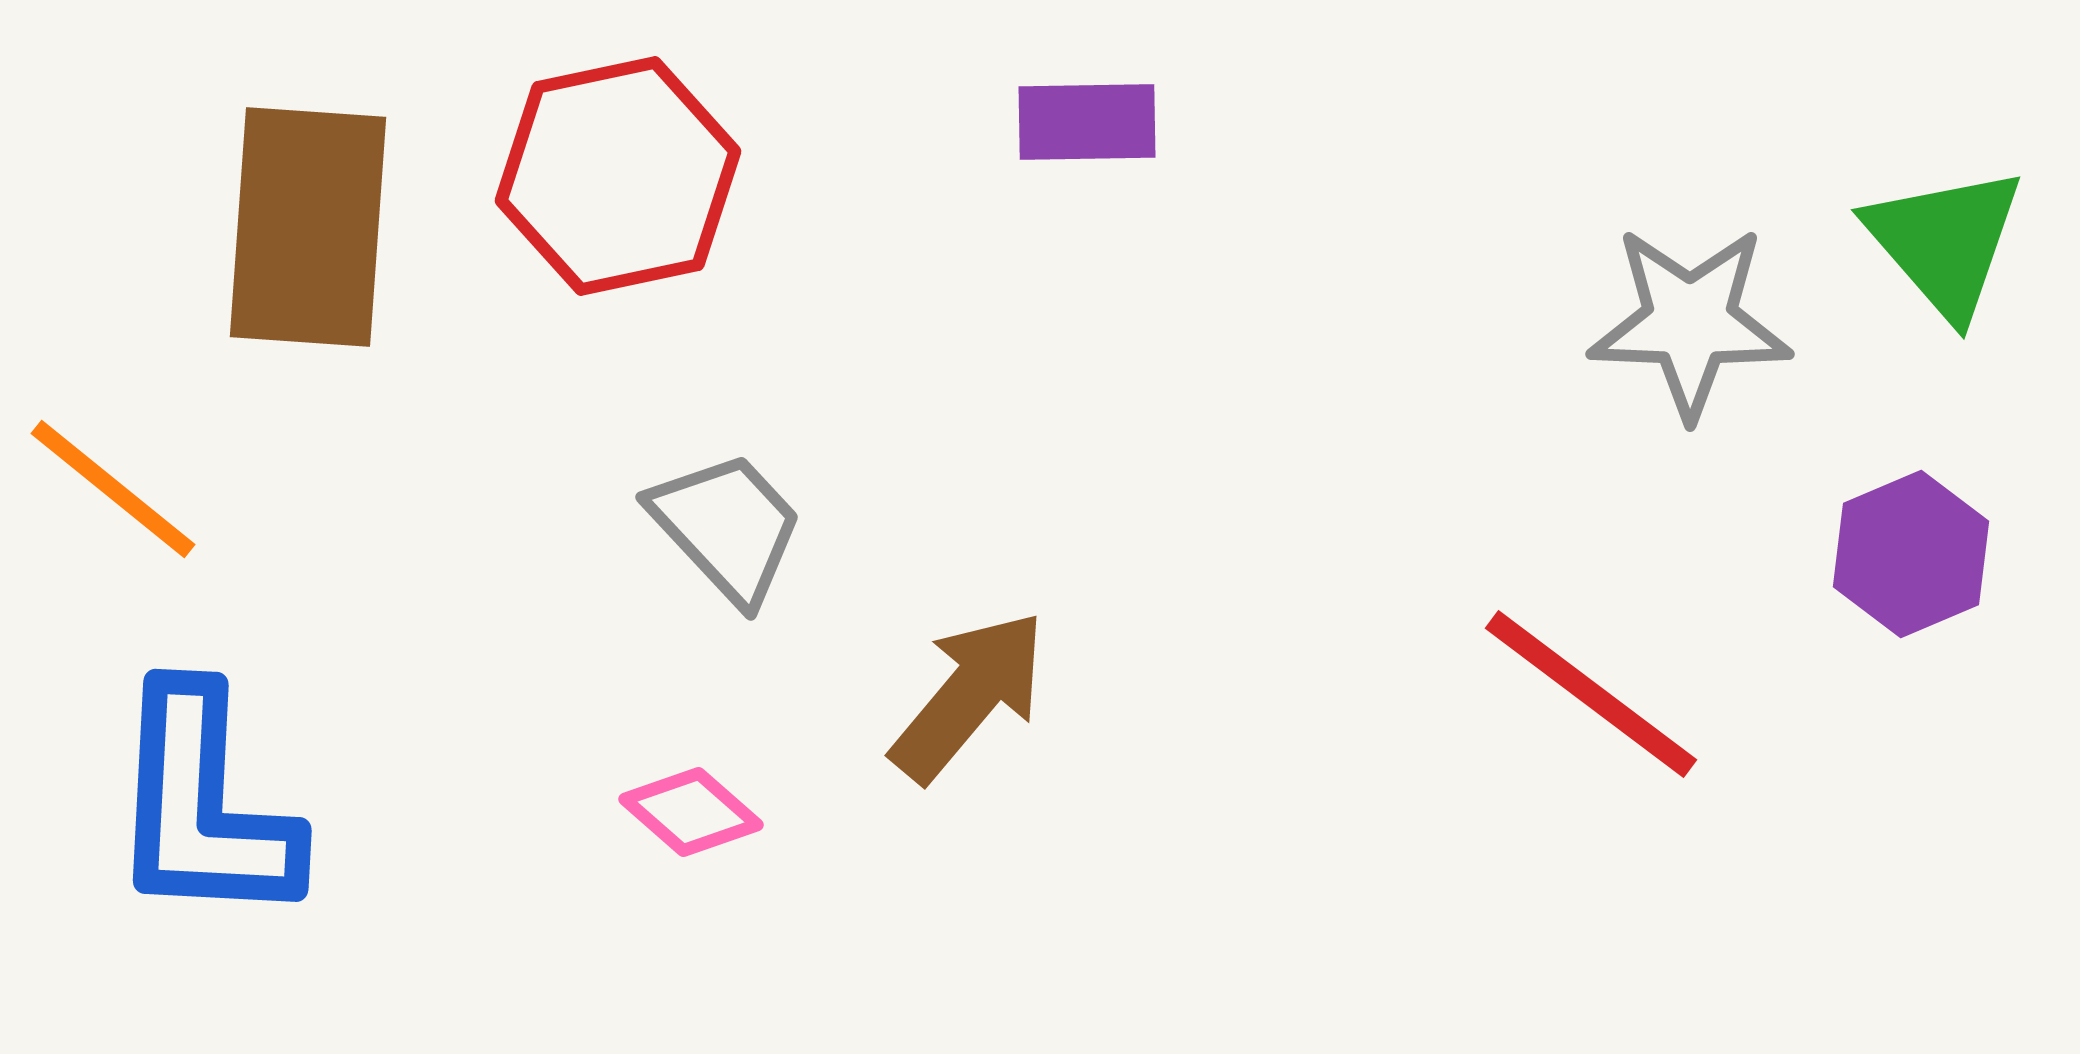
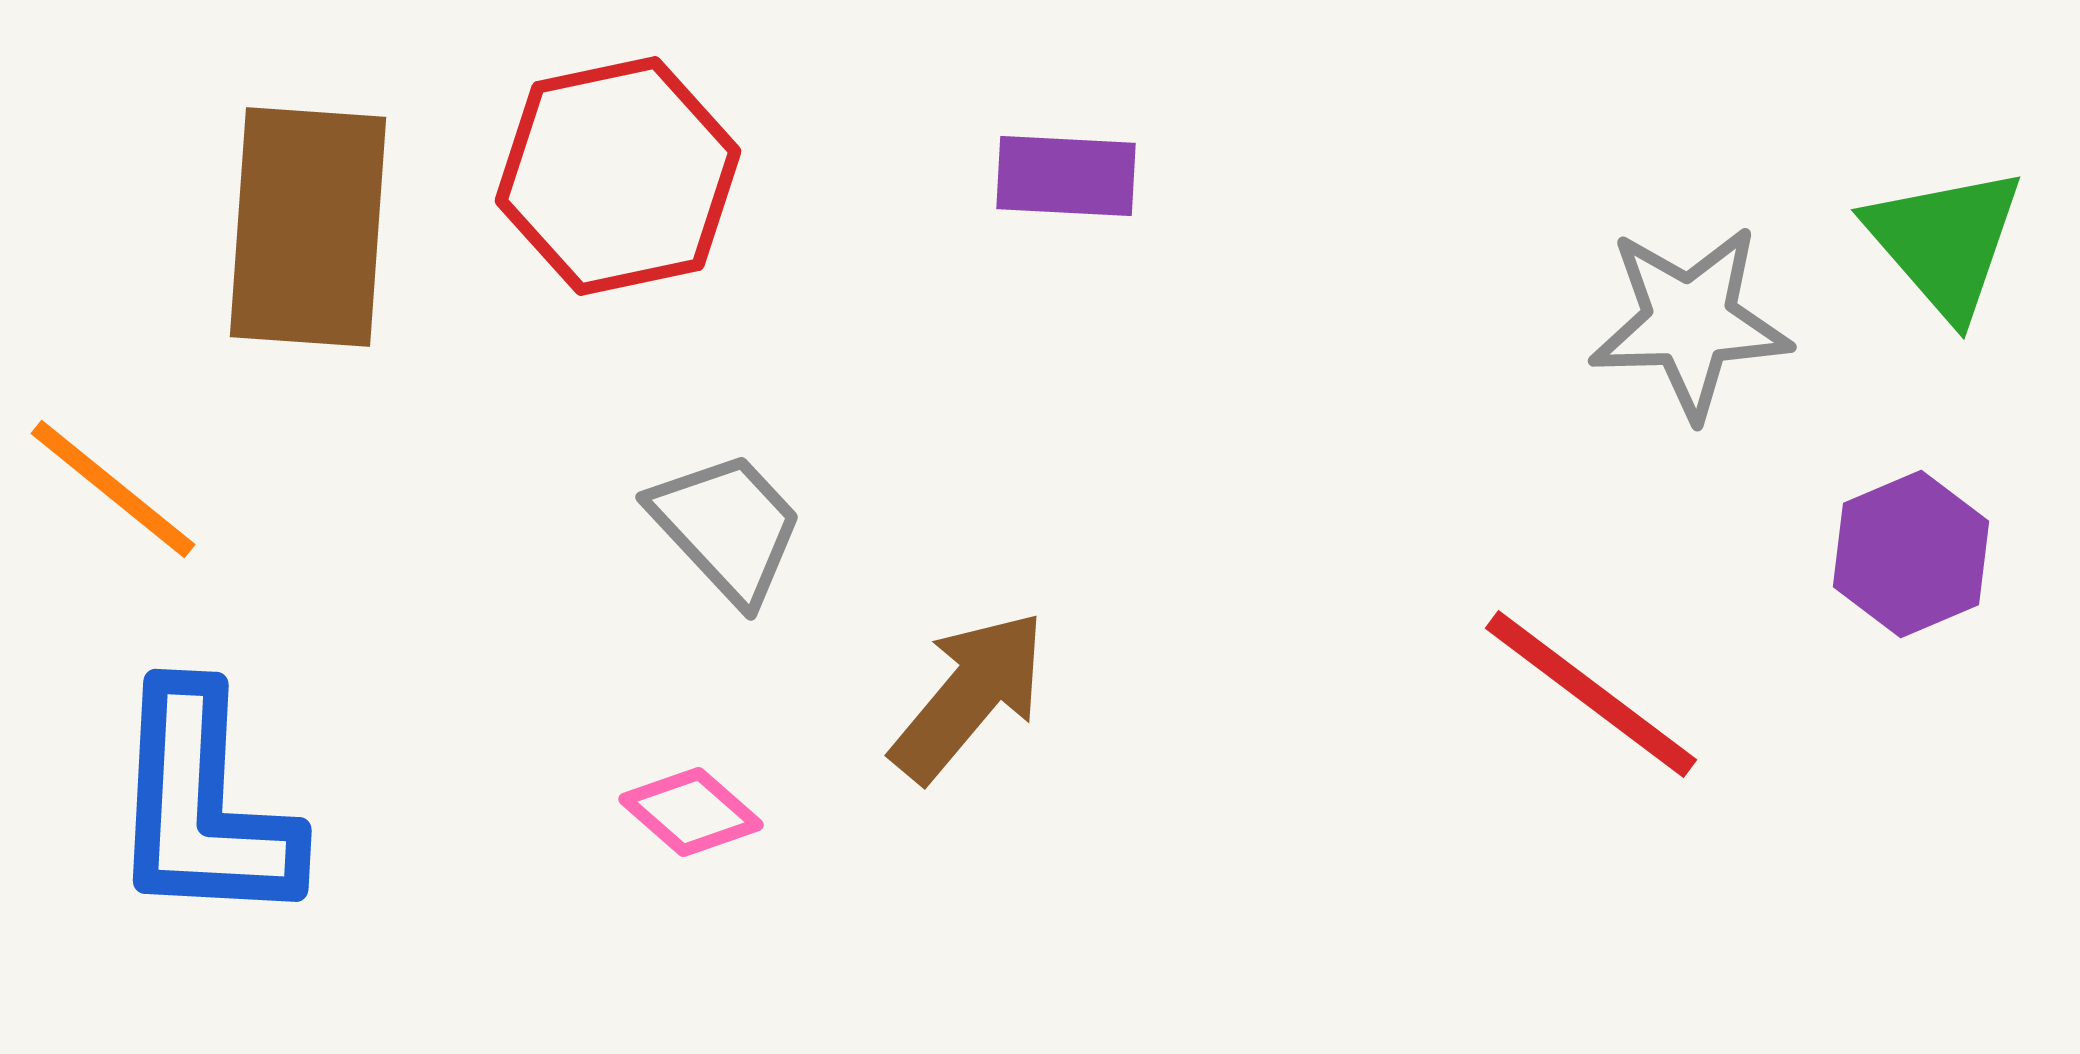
purple rectangle: moved 21 px left, 54 px down; rotated 4 degrees clockwise
gray star: rotated 4 degrees counterclockwise
